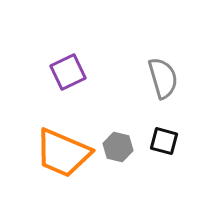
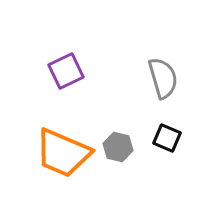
purple square: moved 2 px left, 1 px up
black square: moved 3 px right, 3 px up; rotated 8 degrees clockwise
